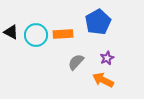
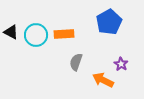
blue pentagon: moved 11 px right
orange rectangle: moved 1 px right
purple star: moved 14 px right, 6 px down; rotated 16 degrees counterclockwise
gray semicircle: rotated 24 degrees counterclockwise
